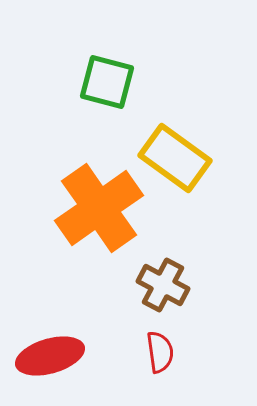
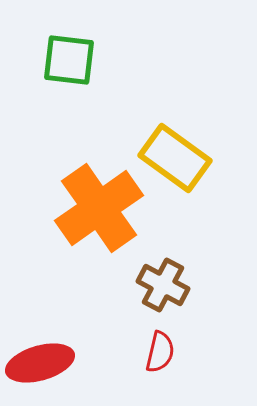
green square: moved 38 px left, 22 px up; rotated 8 degrees counterclockwise
red semicircle: rotated 21 degrees clockwise
red ellipse: moved 10 px left, 7 px down
